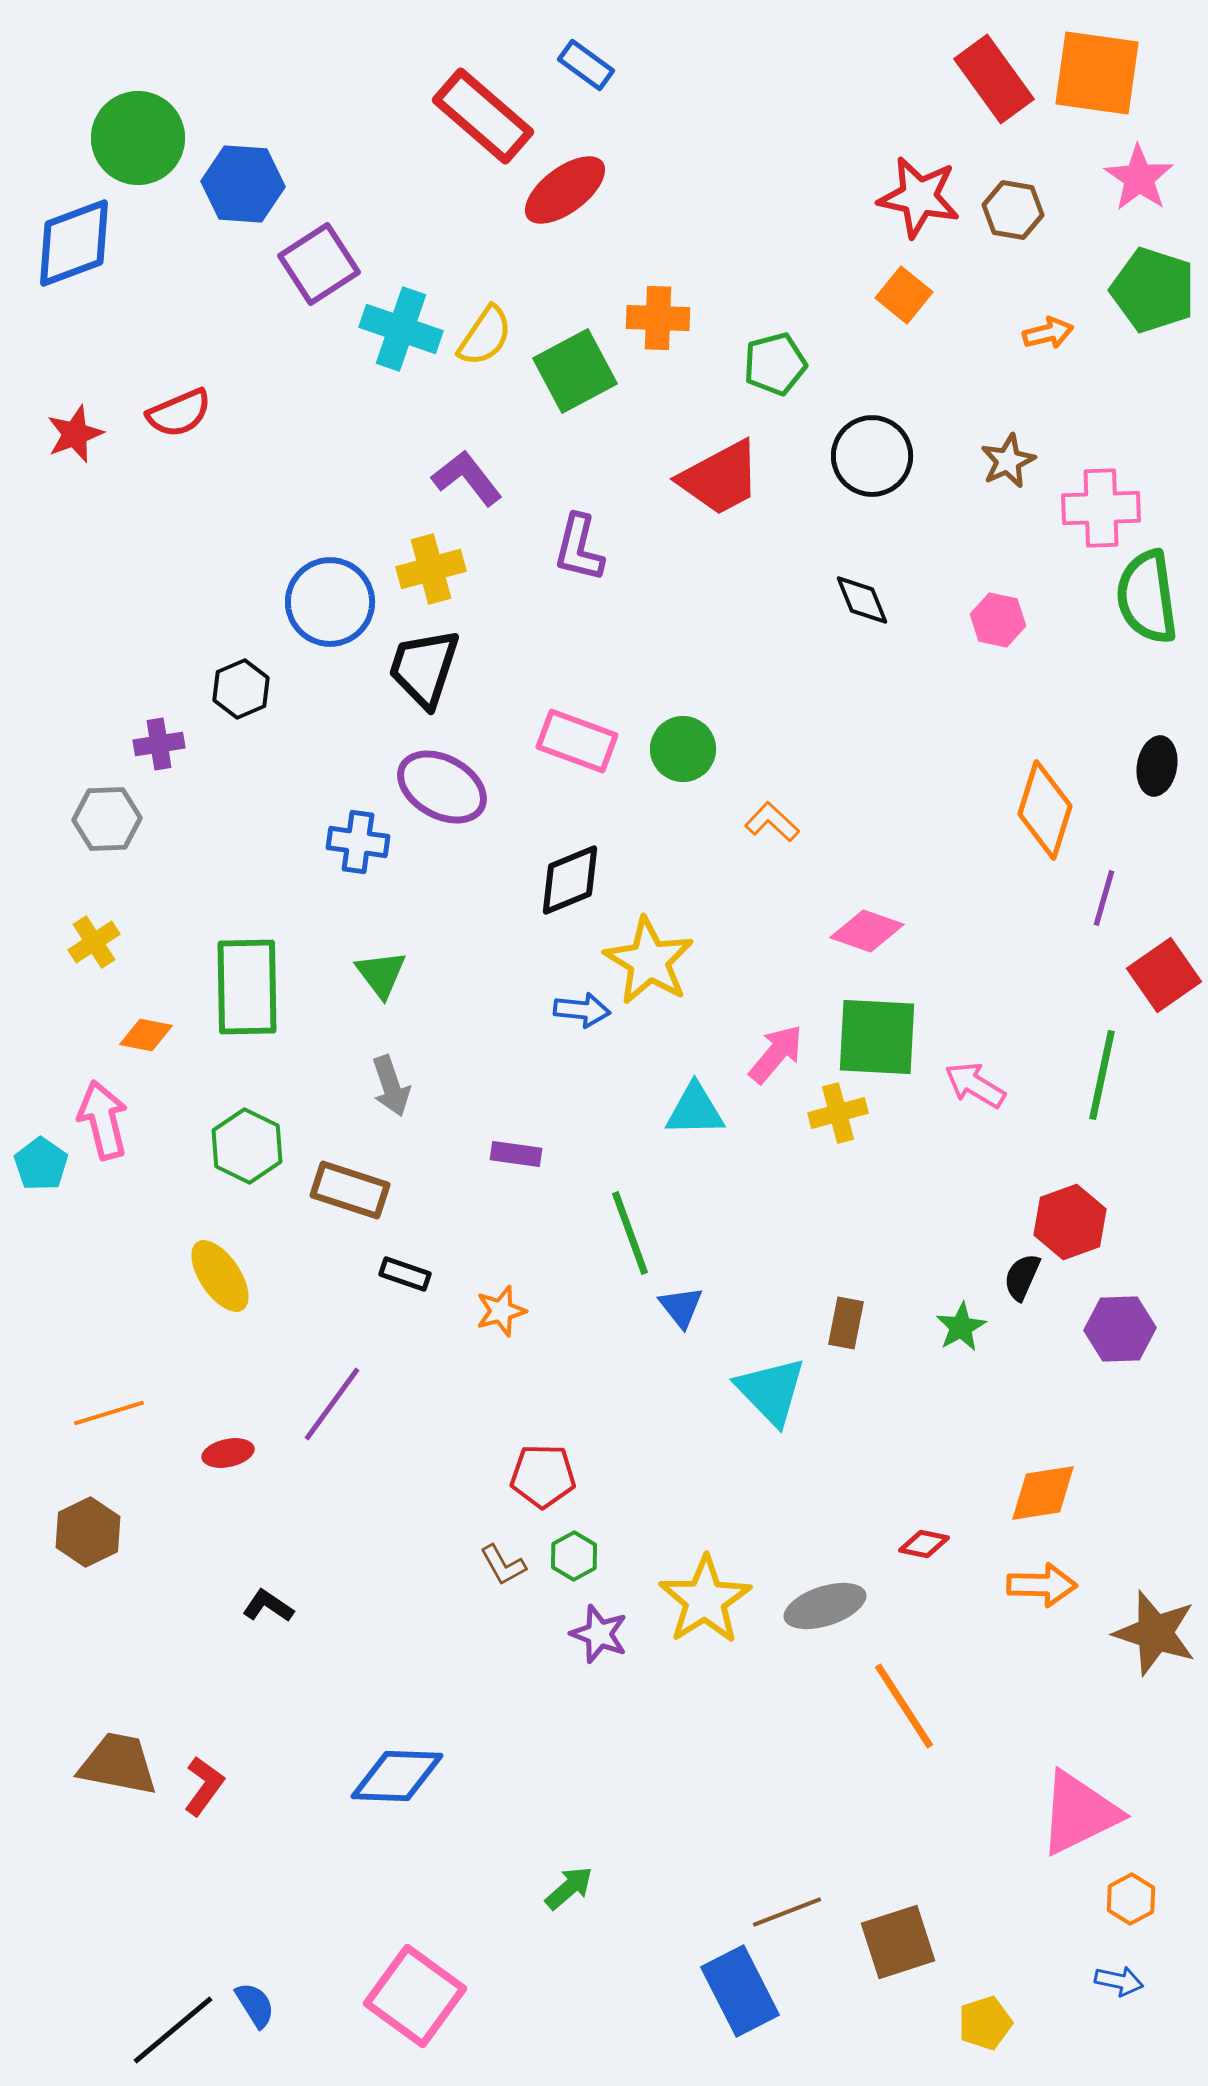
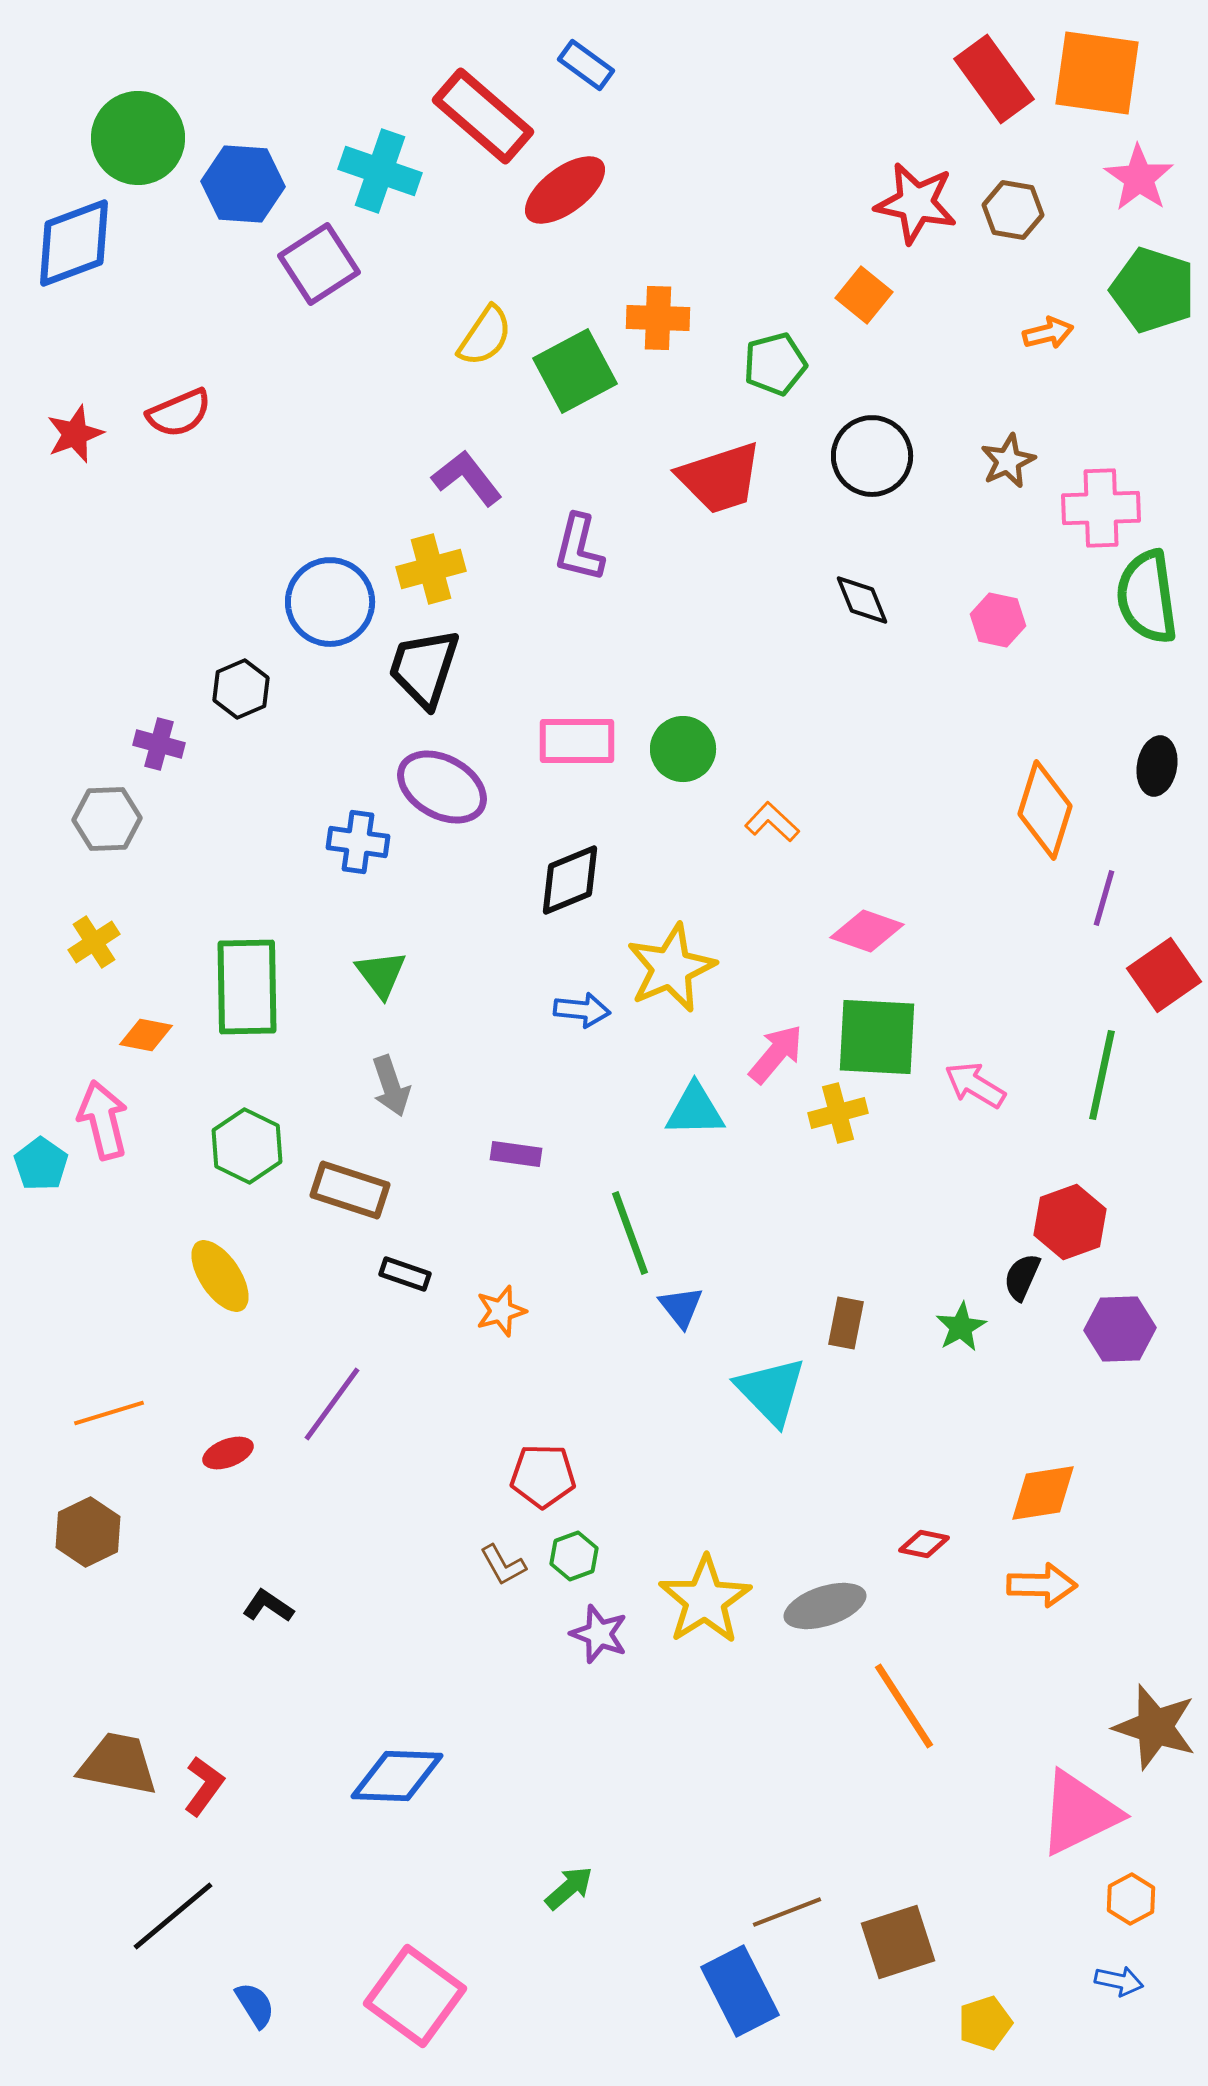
red star at (919, 197): moved 3 px left, 6 px down
orange square at (904, 295): moved 40 px left
cyan cross at (401, 329): moved 21 px left, 158 px up
red trapezoid at (720, 478): rotated 10 degrees clockwise
pink rectangle at (577, 741): rotated 20 degrees counterclockwise
purple cross at (159, 744): rotated 24 degrees clockwise
yellow star at (649, 961): moved 22 px right, 7 px down; rotated 18 degrees clockwise
red ellipse at (228, 1453): rotated 9 degrees counterclockwise
green hexagon at (574, 1556): rotated 9 degrees clockwise
brown star at (1155, 1633): moved 94 px down
black line at (173, 2030): moved 114 px up
